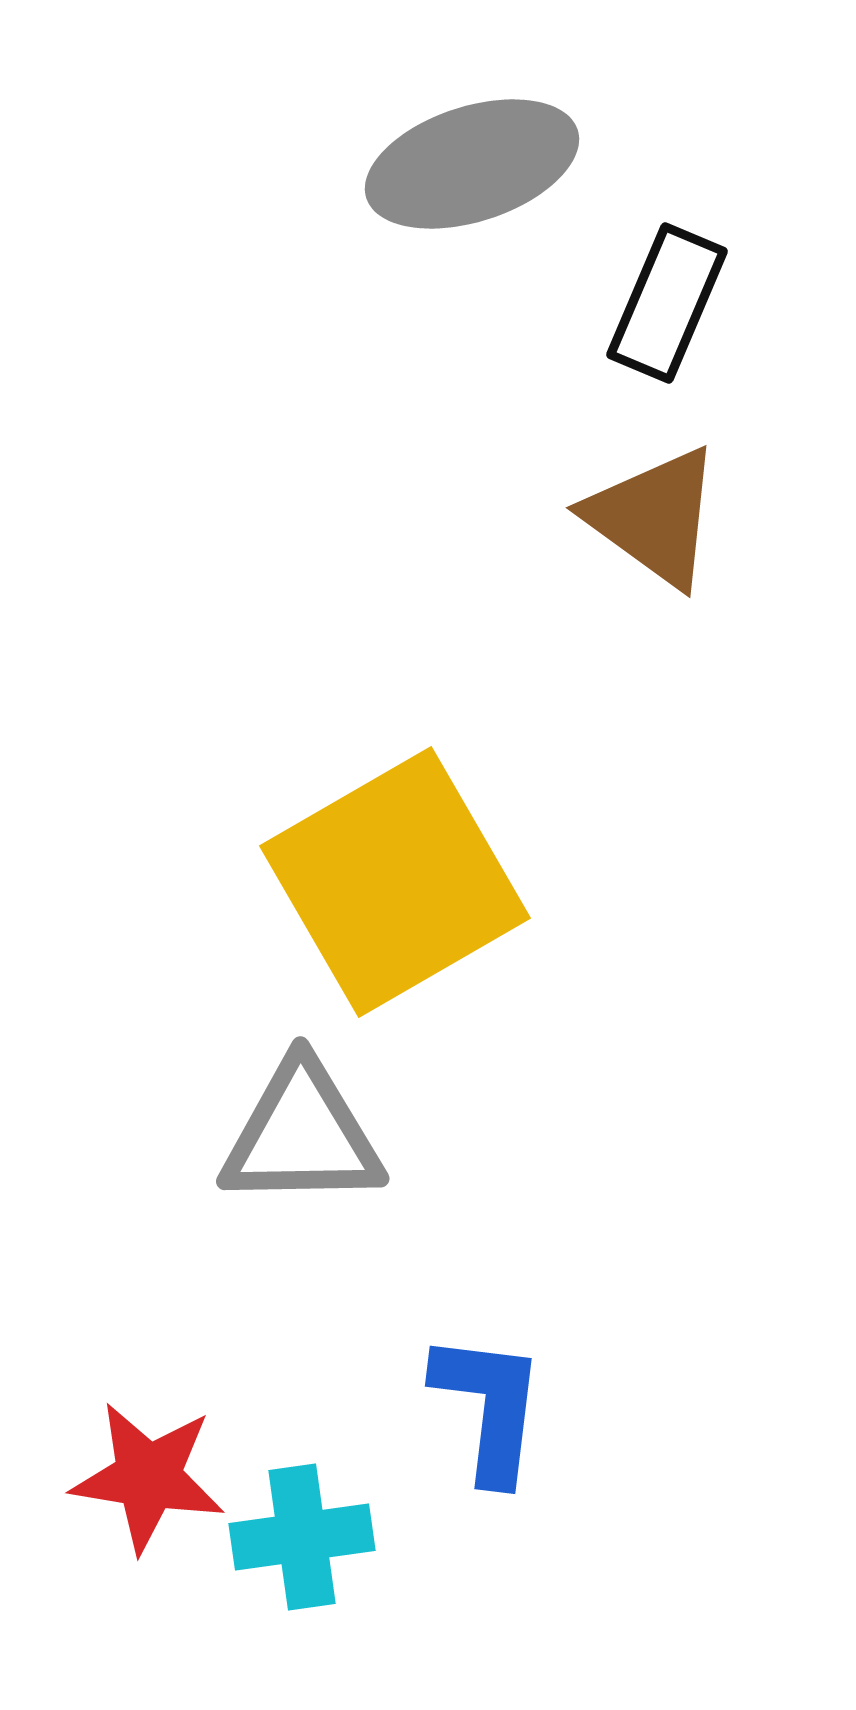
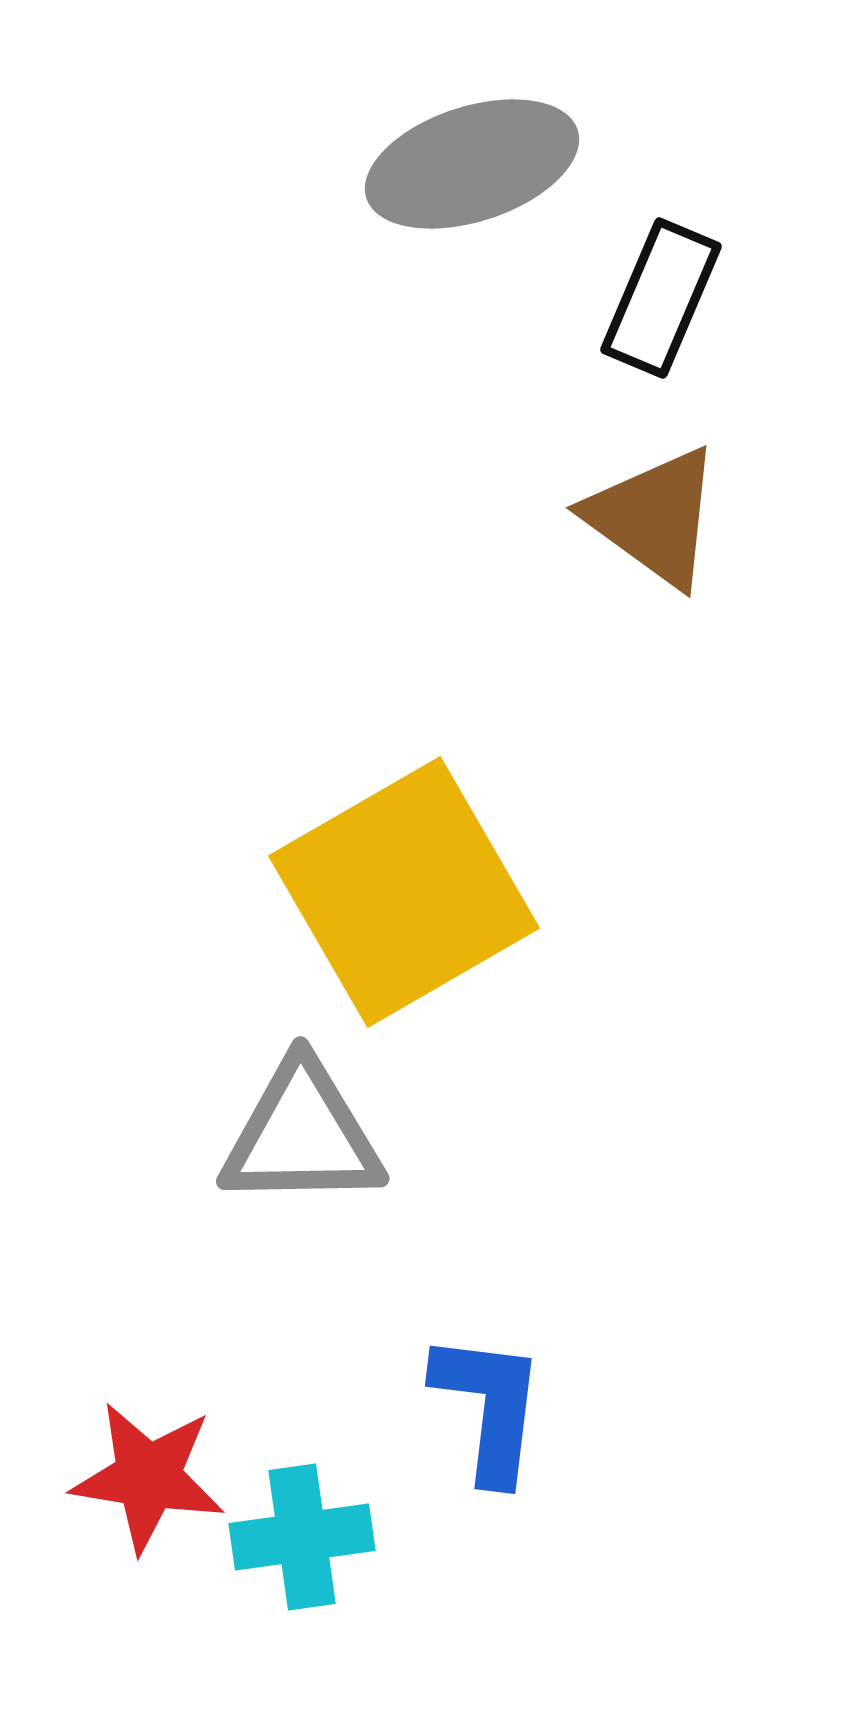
black rectangle: moved 6 px left, 5 px up
yellow square: moved 9 px right, 10 px down
